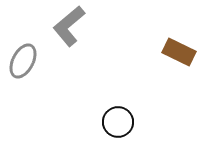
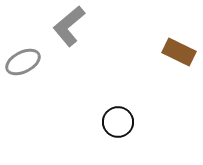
gray ellipse: moved 1 px down; rotated 36 degrees clockwise
